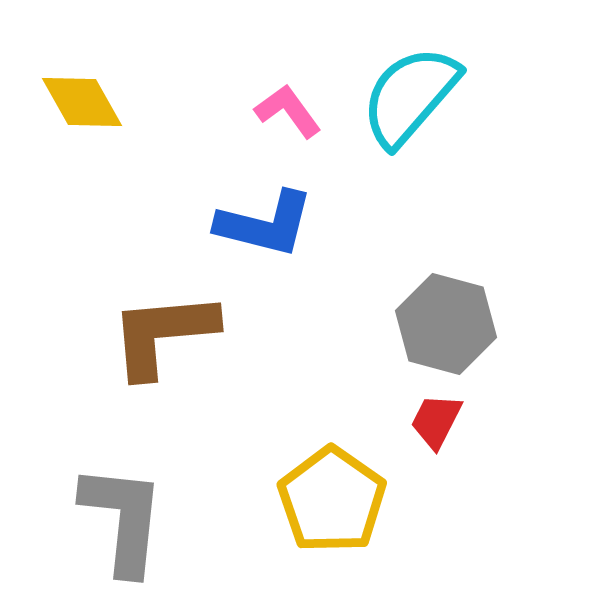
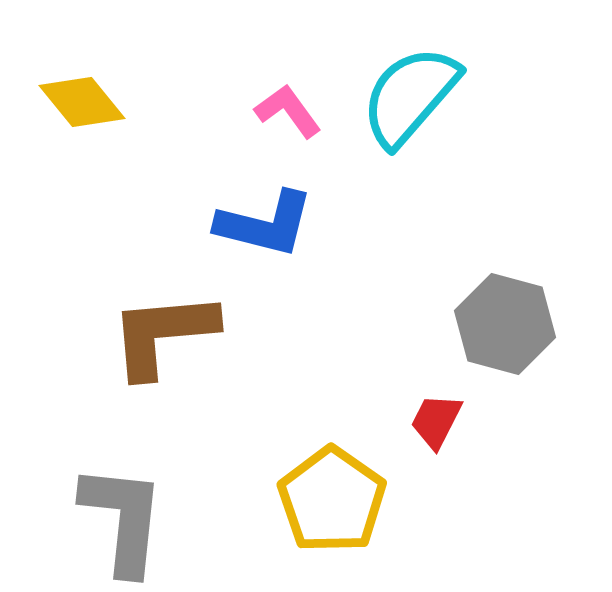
yellow diamond: rotated 10 degrees counterclockwise
gray hexagon: moved 59 px right
